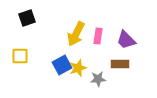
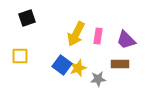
blue square: rotated 24 degrees counterclockwise
